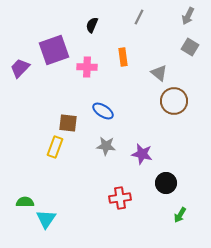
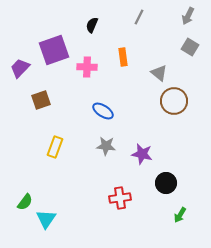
brown square: moved 27 px left, 23 px up; rotated 24 degrees counterclockwise
green semicircle: rotated 126 degrees clockwise
